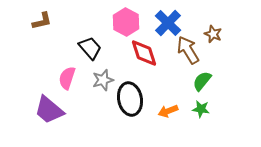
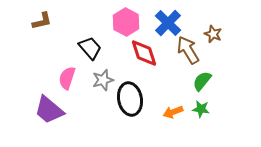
orange arrow: moved 5 px right, 1 px down
